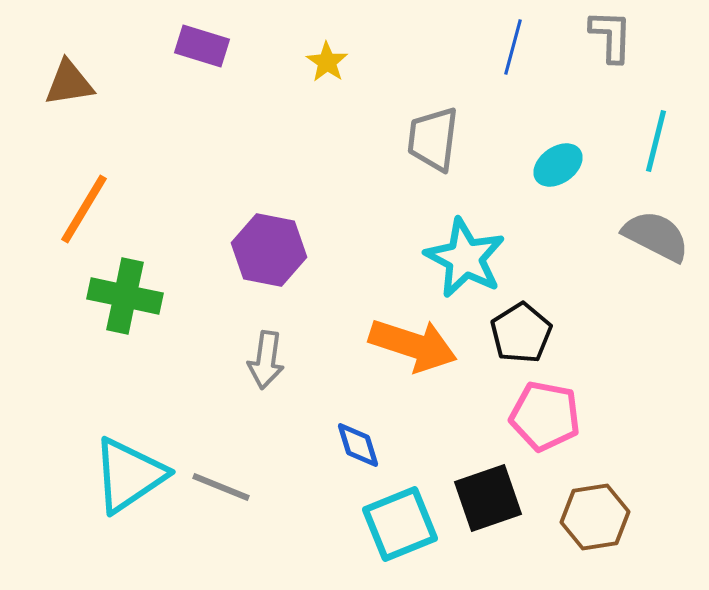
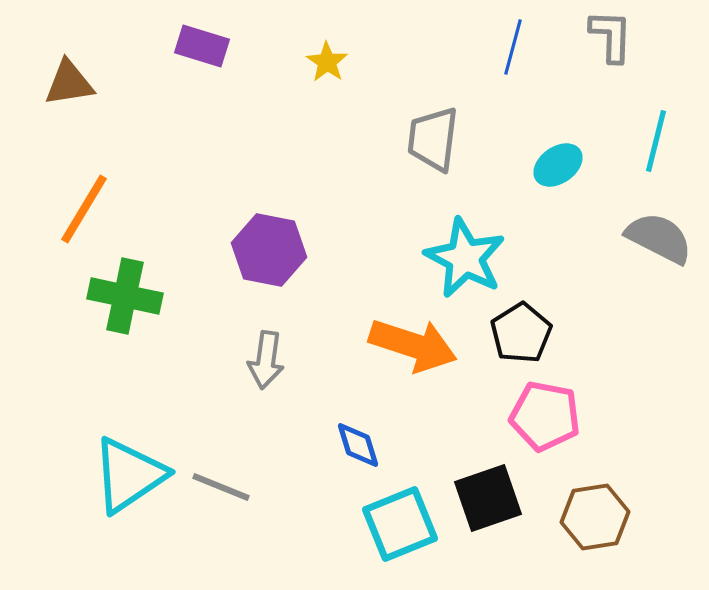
gray semicircle: moved 3 px right, 2 px down
